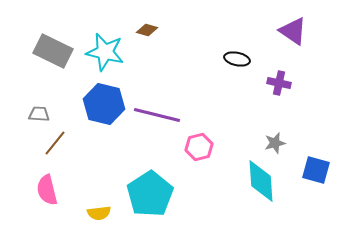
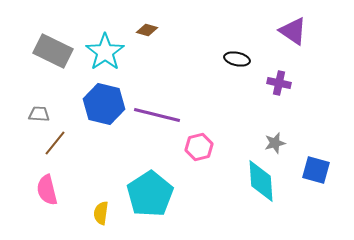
cyan star: rotated 24 degrees clockwise
yellow semicircle: moved 2 px right; rotated 105 degrees clockwise
